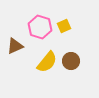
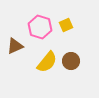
yellow square: moved 2 px right, 1 px up
